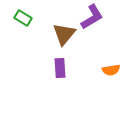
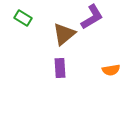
brown triangle: rotated 10 degrees clockwise
